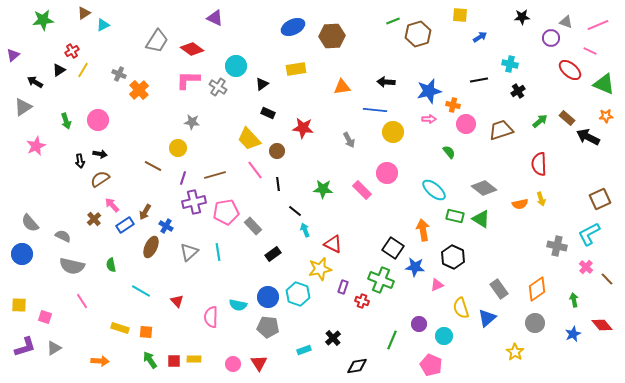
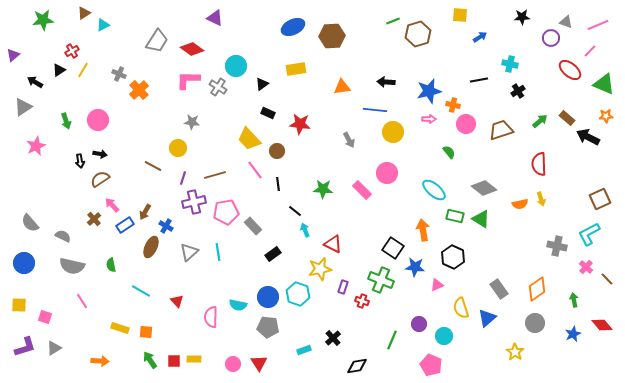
pink line at (590, 51): rotated 72 degrees counterclockwise
red star at (303, 128): moved 3 px left, 4 px up
blue circle at (22, 254): moved 2 px right, 9 px down
